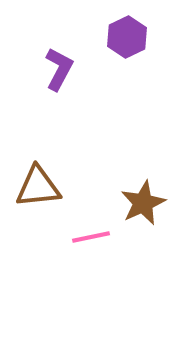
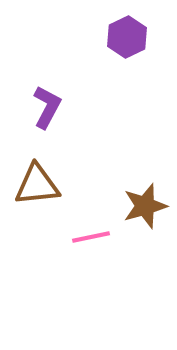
purple L-shape: moved 12 px left, 38 px down
brown triangle: moved 1 px left, 2 px up
brown star: moved 2 px right, 3 px down; rotated 9 degrees clockwise
